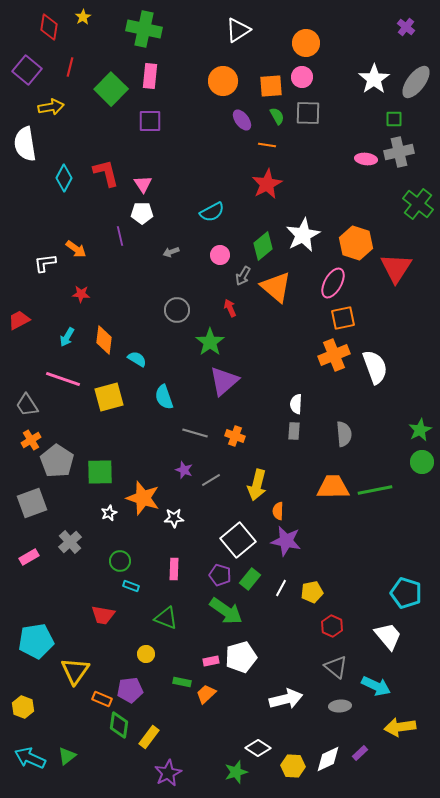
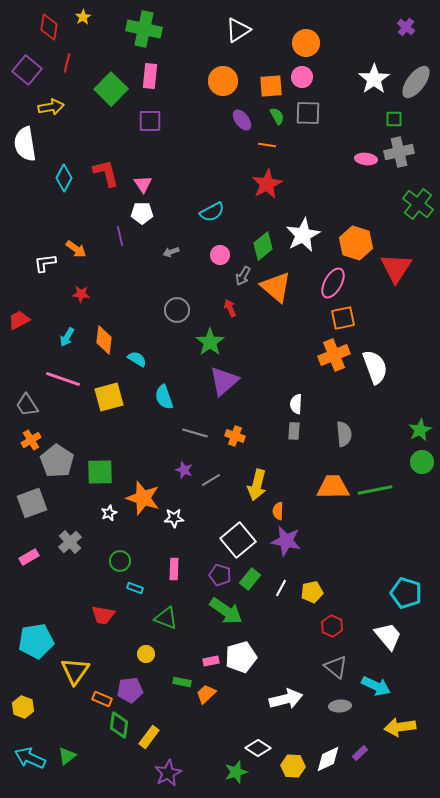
red line at (70, 67): moved 3 px left, 4 px up
cyan rectangle at (131, 586): moved 4 px right, 2 px down
